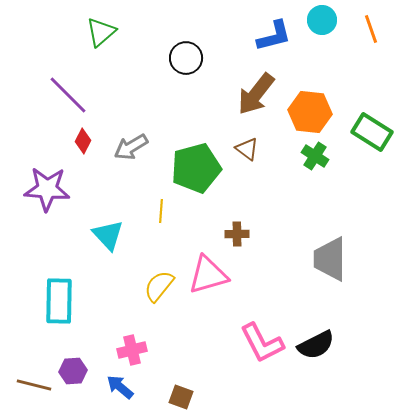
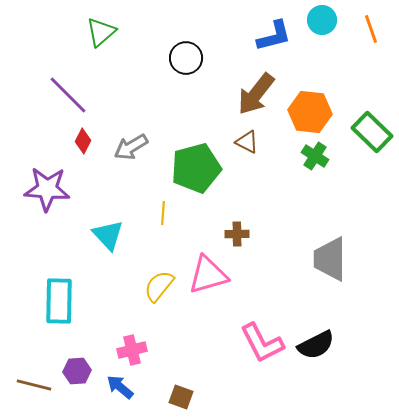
green rectangle: rotated 12 degrees clockwise
brown triangle: moved 7 px up; rotated 10 degrees counterclockwise
yellow line: moved 2 px right, 2 px down
purple hexagon: moved 4 px right
